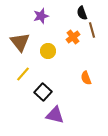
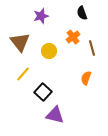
brown line: moved 18 px down
yellow circle: moved 1 px right
orange semicircle: rotated 40 degrees clockwise
